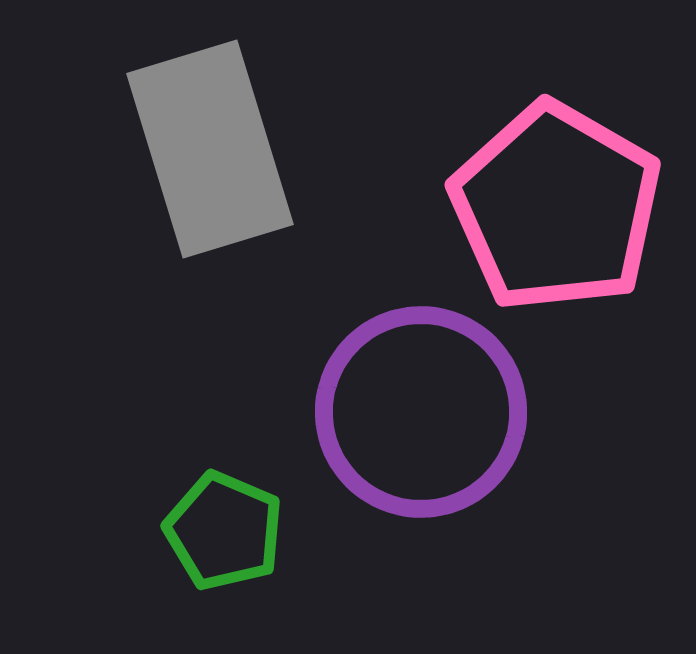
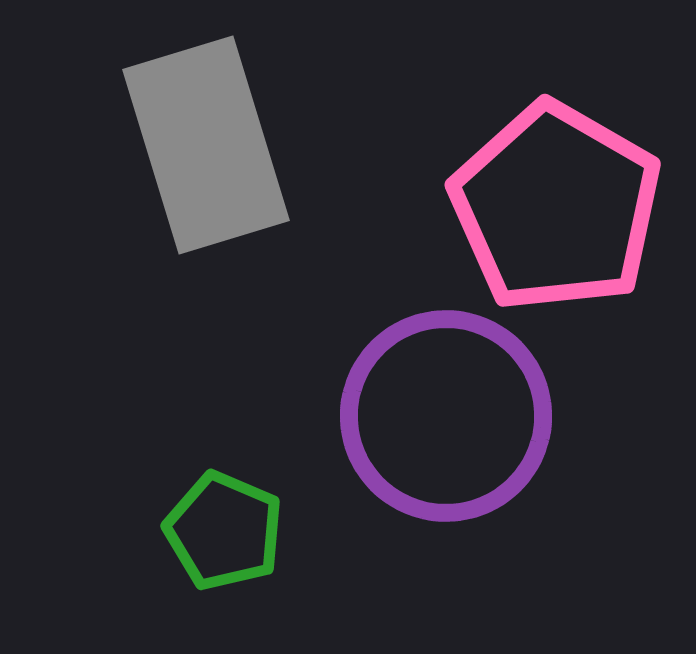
gray rectangle: moved 4 px left, 4 px up
purple circle: moved 25 px right, 4 px down
